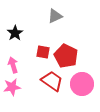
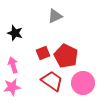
black star: rotated 21 degrees counterclockwise
red square: moved 1 px down; rotated 32 degrees counterclockwise
pink circle: moved 1 px right, 1 px up
